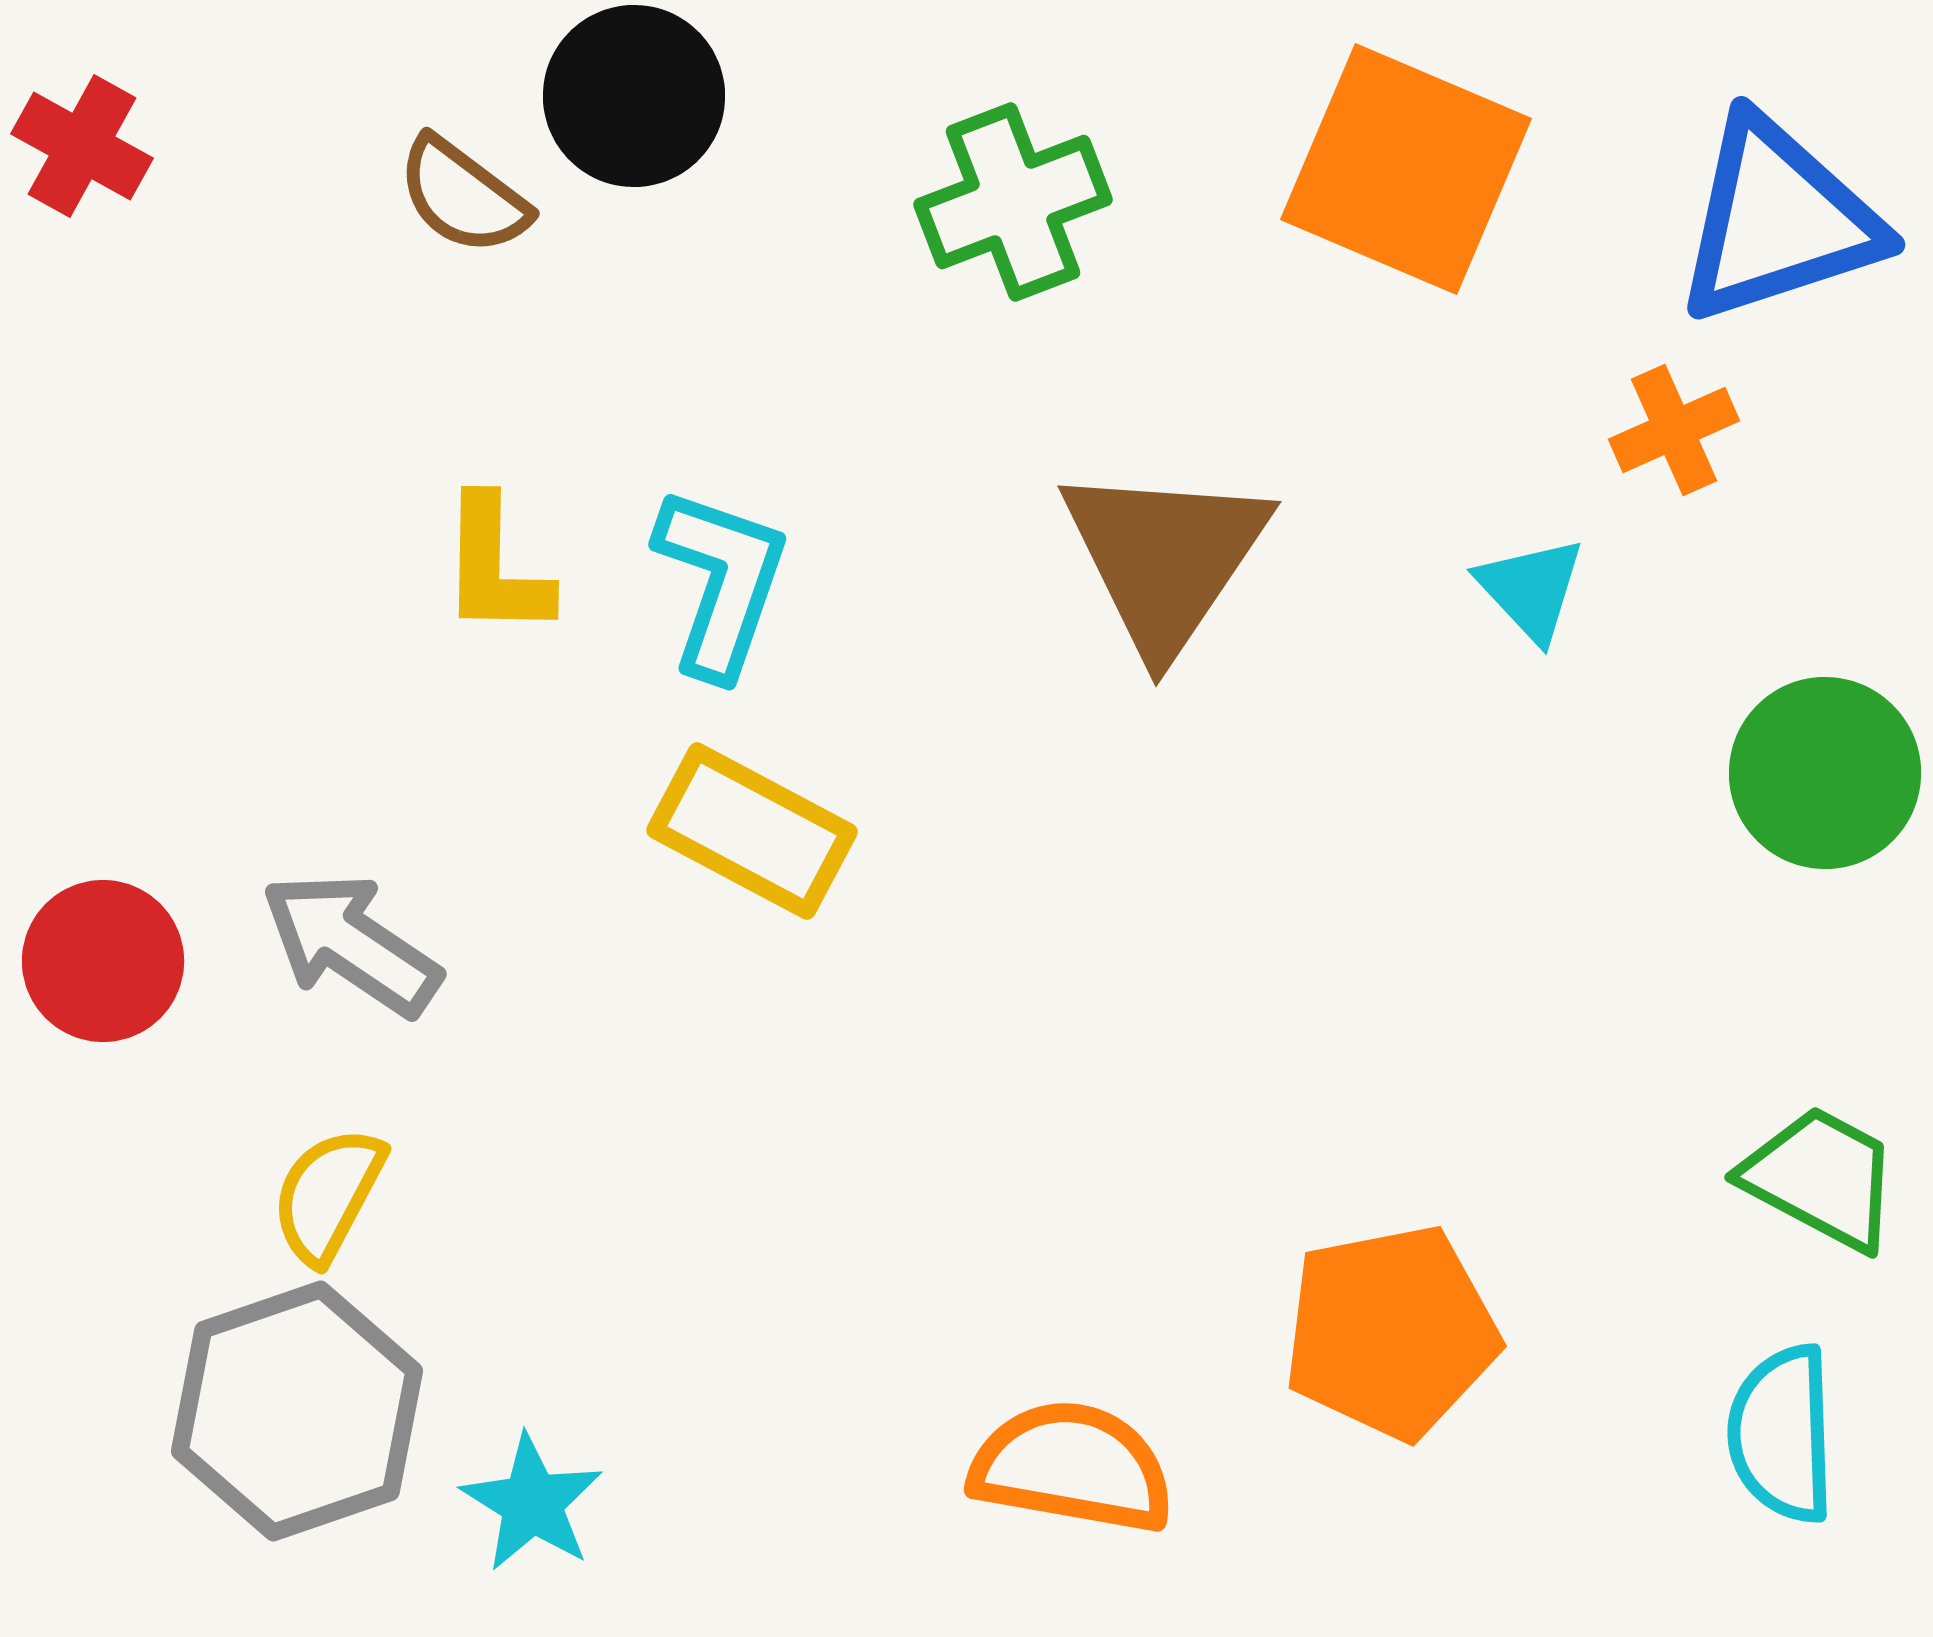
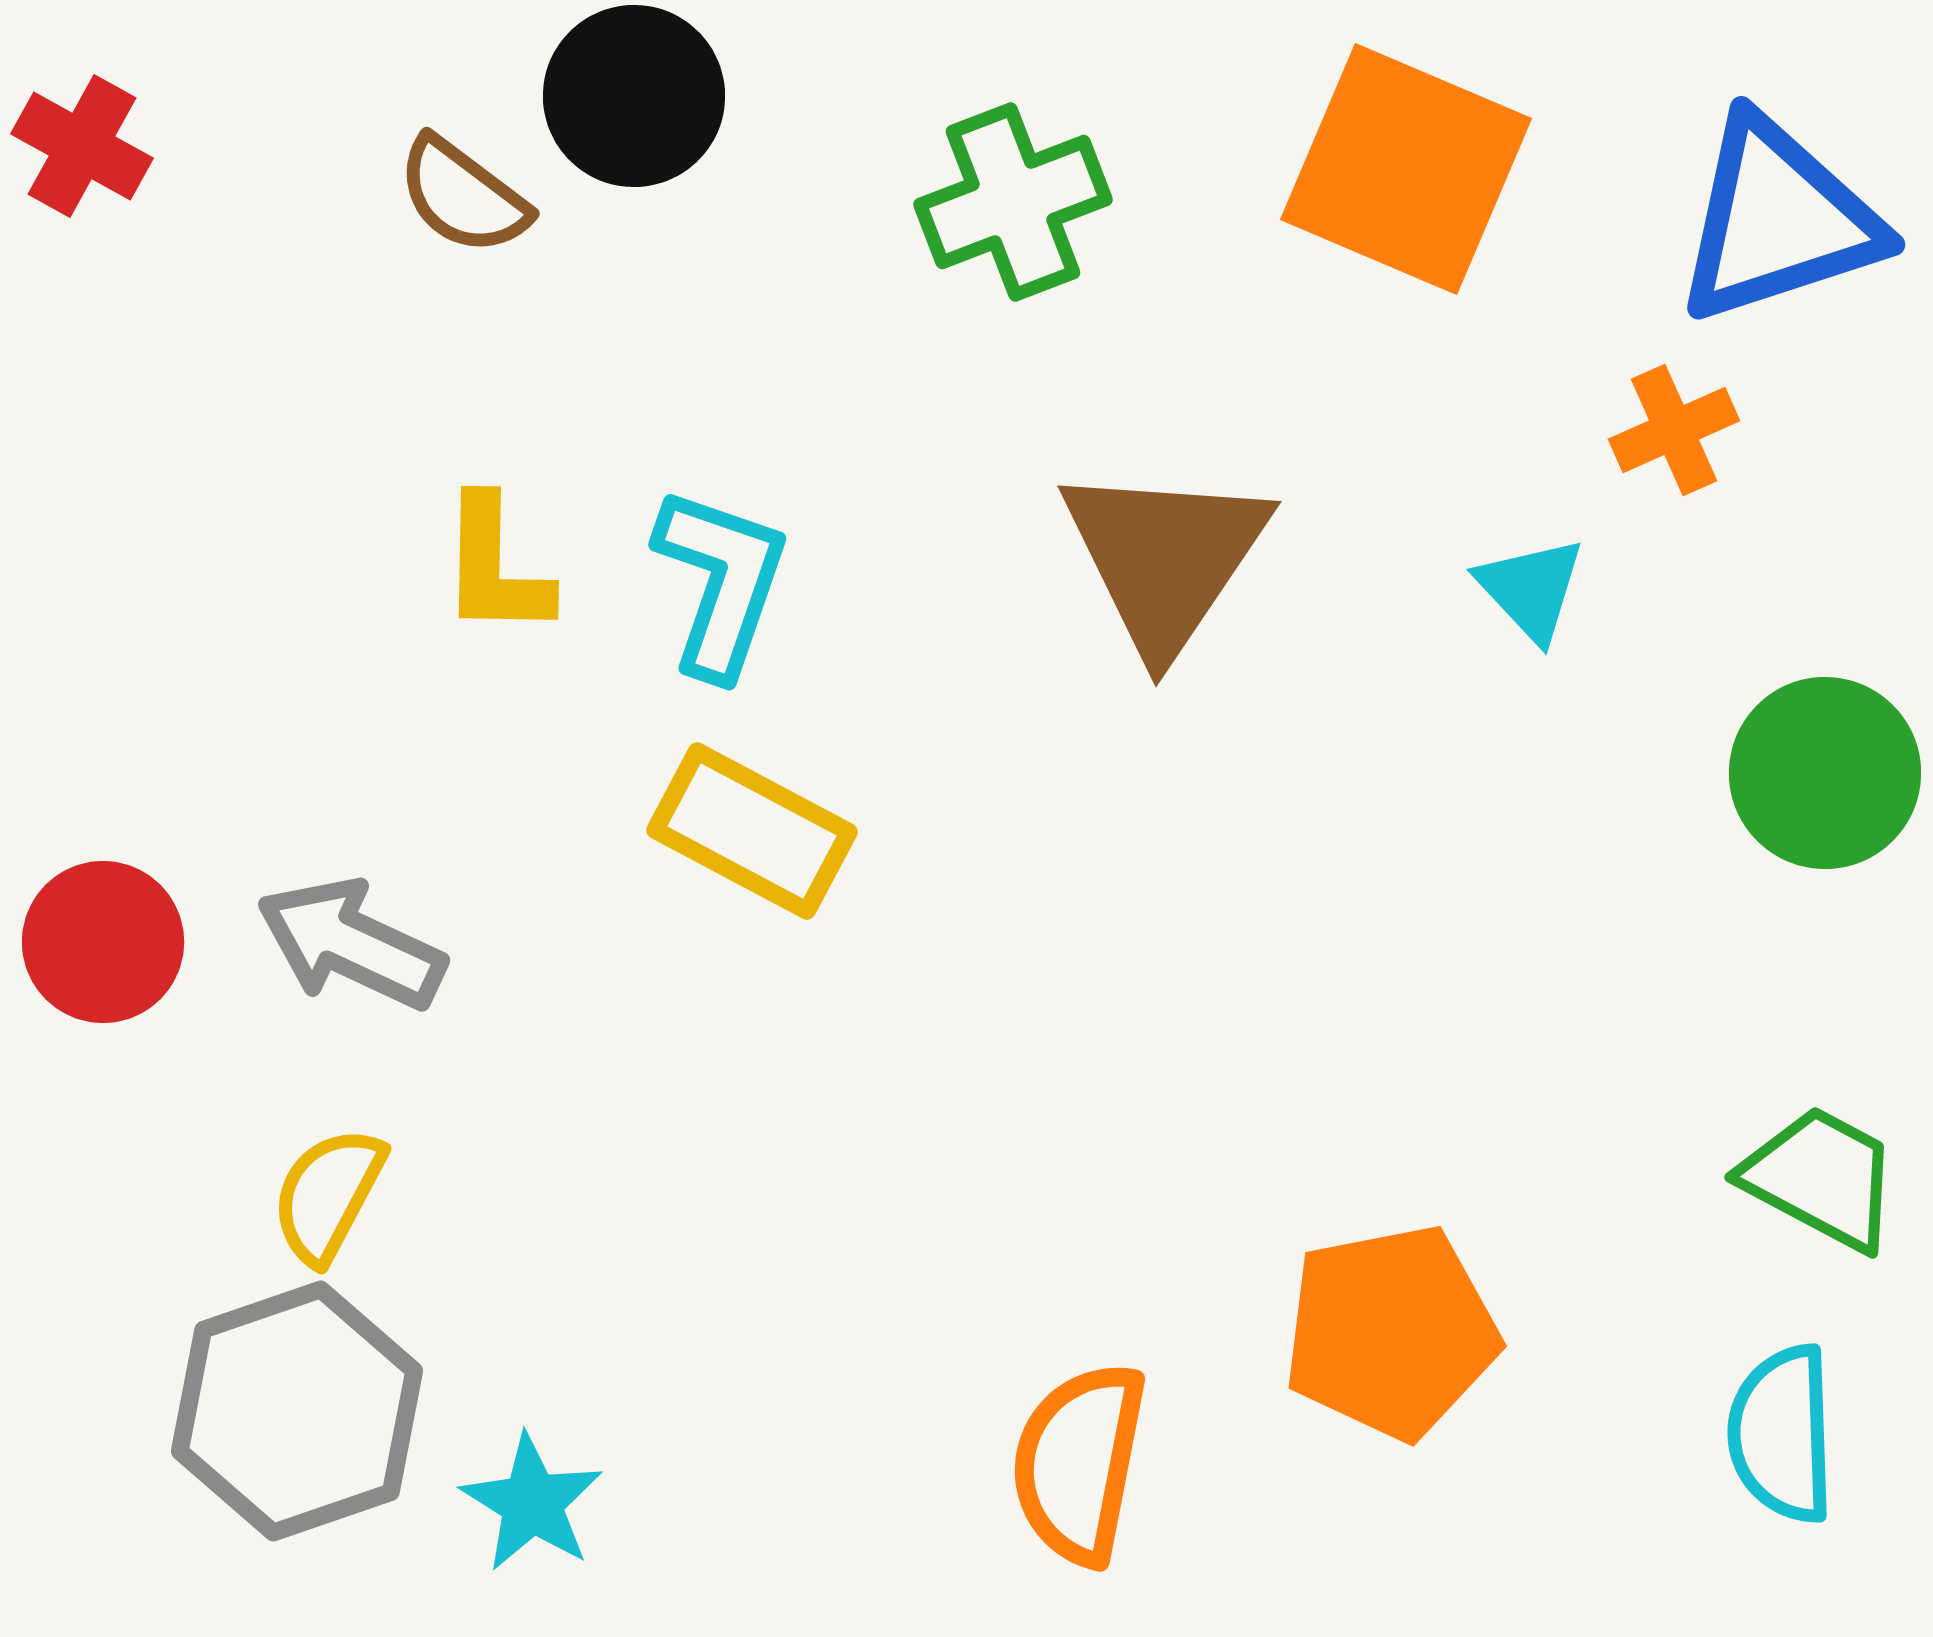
gray arrow: rotated 9 degrees counterclockwise
red circle: moved 19 px up
orange semicircle: moved 7 px right, 4 px up; rotated 89 degrees counterclockwise
